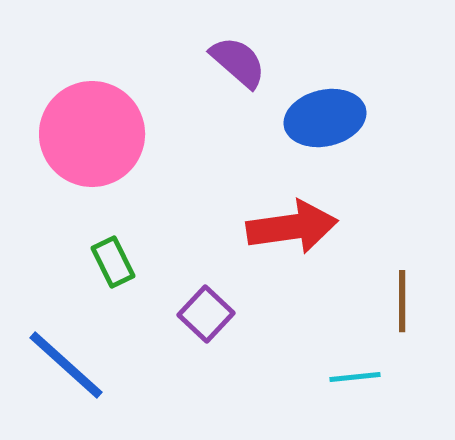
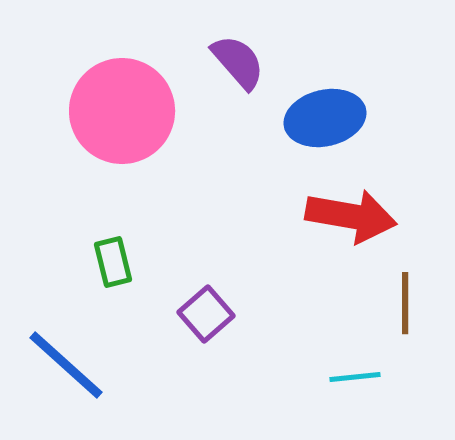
purple semicircle: rotated 8 degrees clockwise
pink circle: moved 30 px right, 23 px up
red arrow: moved 59 px right, 11 px up; rotated 18 degrees clockwise
green rectangle: rotated 12 degrees clockwise
brown line: moved 3 px right, 2 px down
purple square: rotated 6 degrees clockwise
